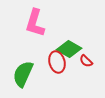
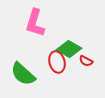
red semicircle: rotated 16 degrees counterclockwise
green semicircle: rotated 72 degrees counterclockwise
